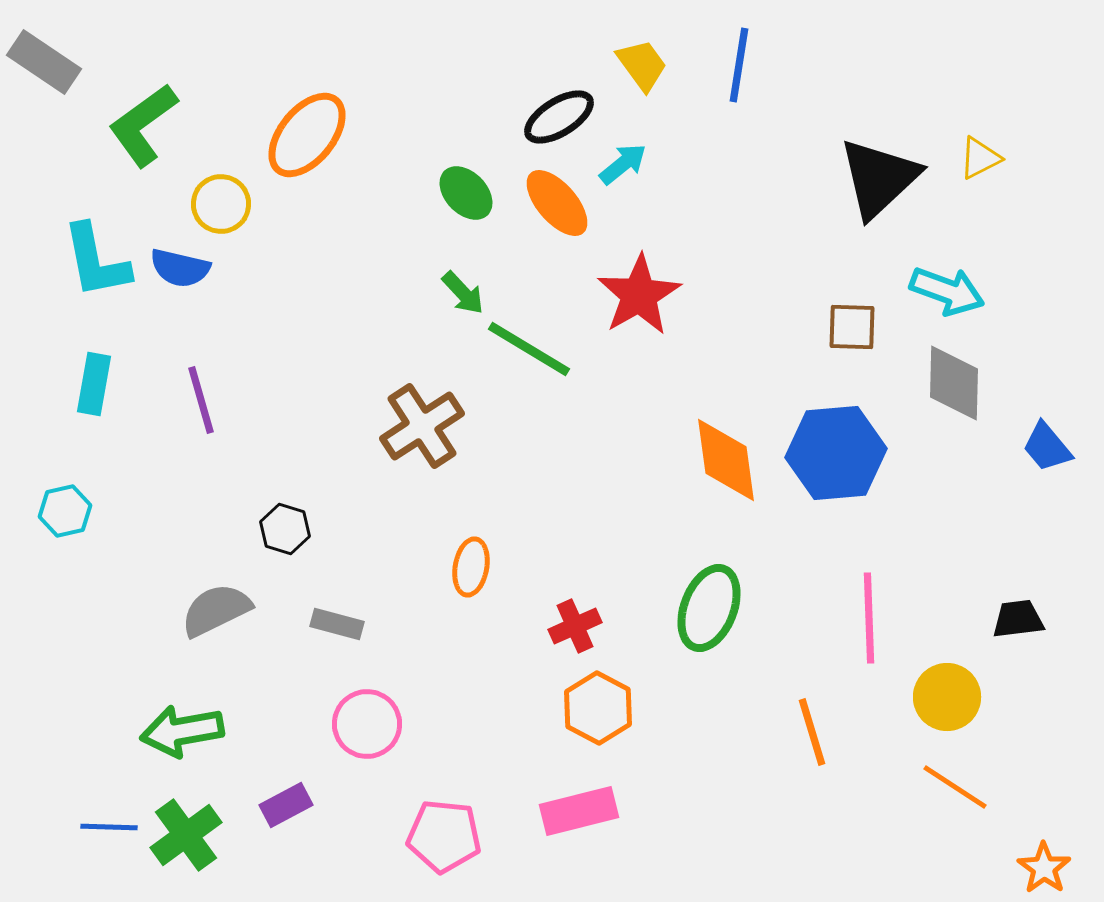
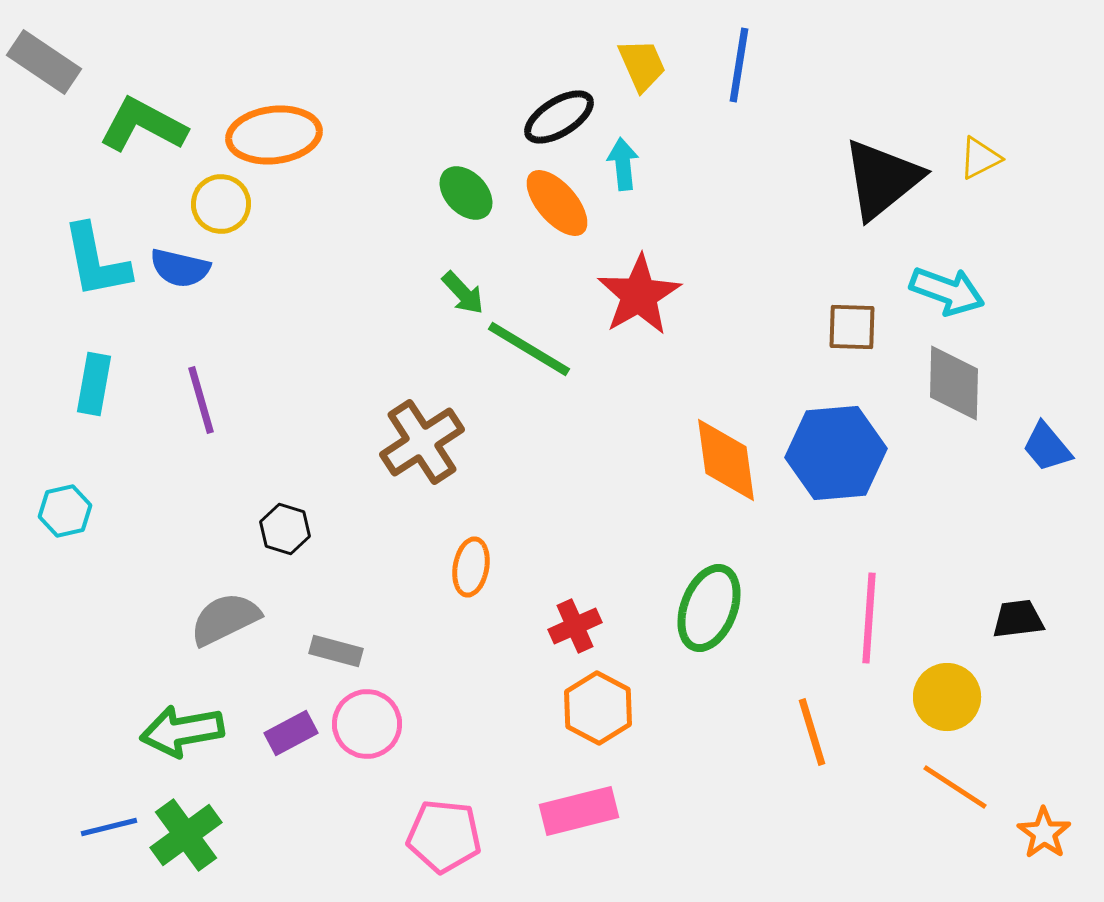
yellow trapezoid at (642, 65): rotated 12 degrees clockwise
green L-shape at (143, 125): rotated 64 degrees clockwise
orange ellipse at (307, 135): moved 33 px left; rotated 44 degrees clockwise
cyan arrow at (623, 164): rotated 57 degrees counterclockwise
black triangle at (879, 178): moved 3 px right, 1 px down; rotated 4 degrees clockwise
brown cross at (422, 426): moved 16 px down
gray semicircle at (216, 610): moved 9 px right, 9 px down
pink line at (869, 618): rotated 6 degrees clockwise
gray rectangle at (337, 624): moved 1 px left, 27 px down
purple rectangle at (286, 805): moved 5 px right, 72 px up
blue line at (109, 827): rotated 16 degrees counterclockwise
orange star at (1044, 868): moved 35 px up
